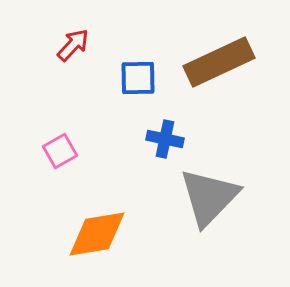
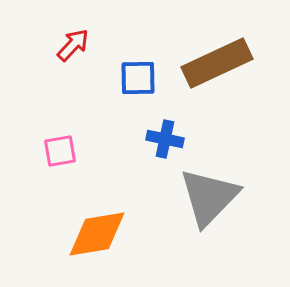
brown rectangle: moved 2 px left, 1 px down
pink square: rotated 20 degrees clockwise
